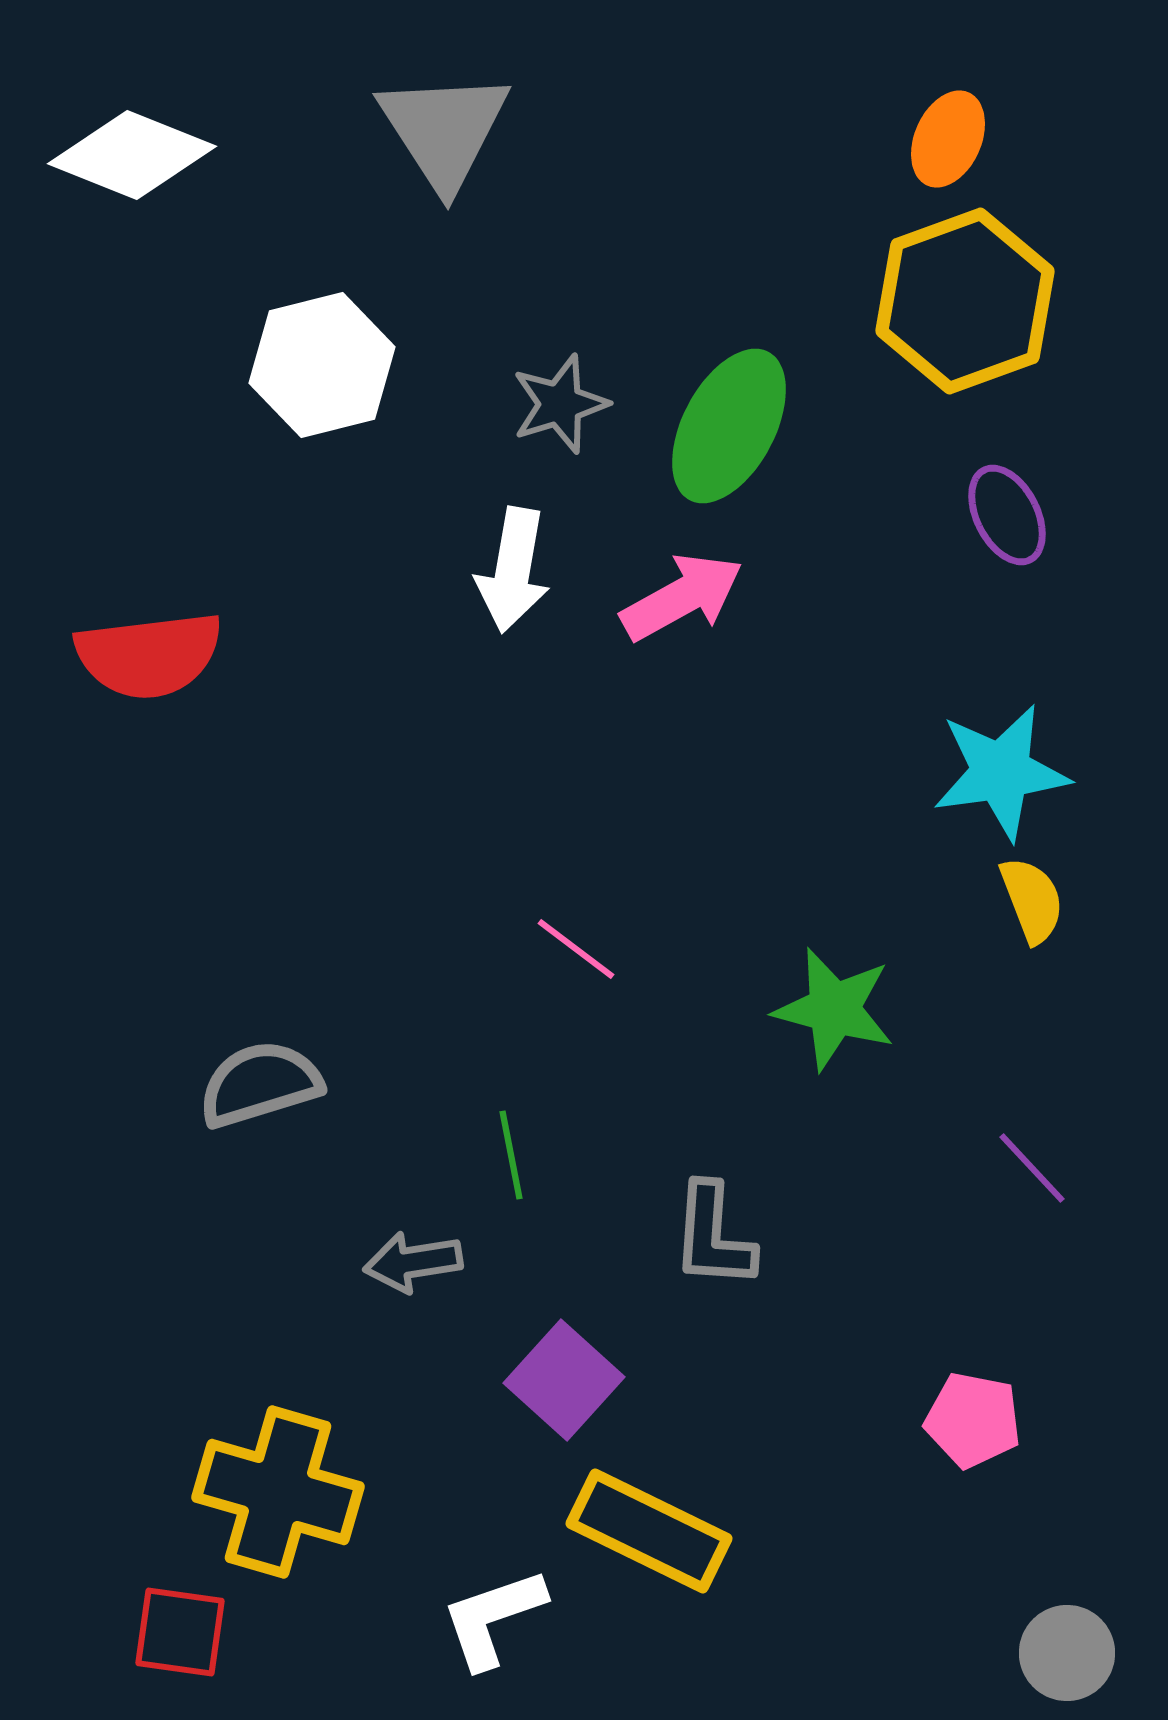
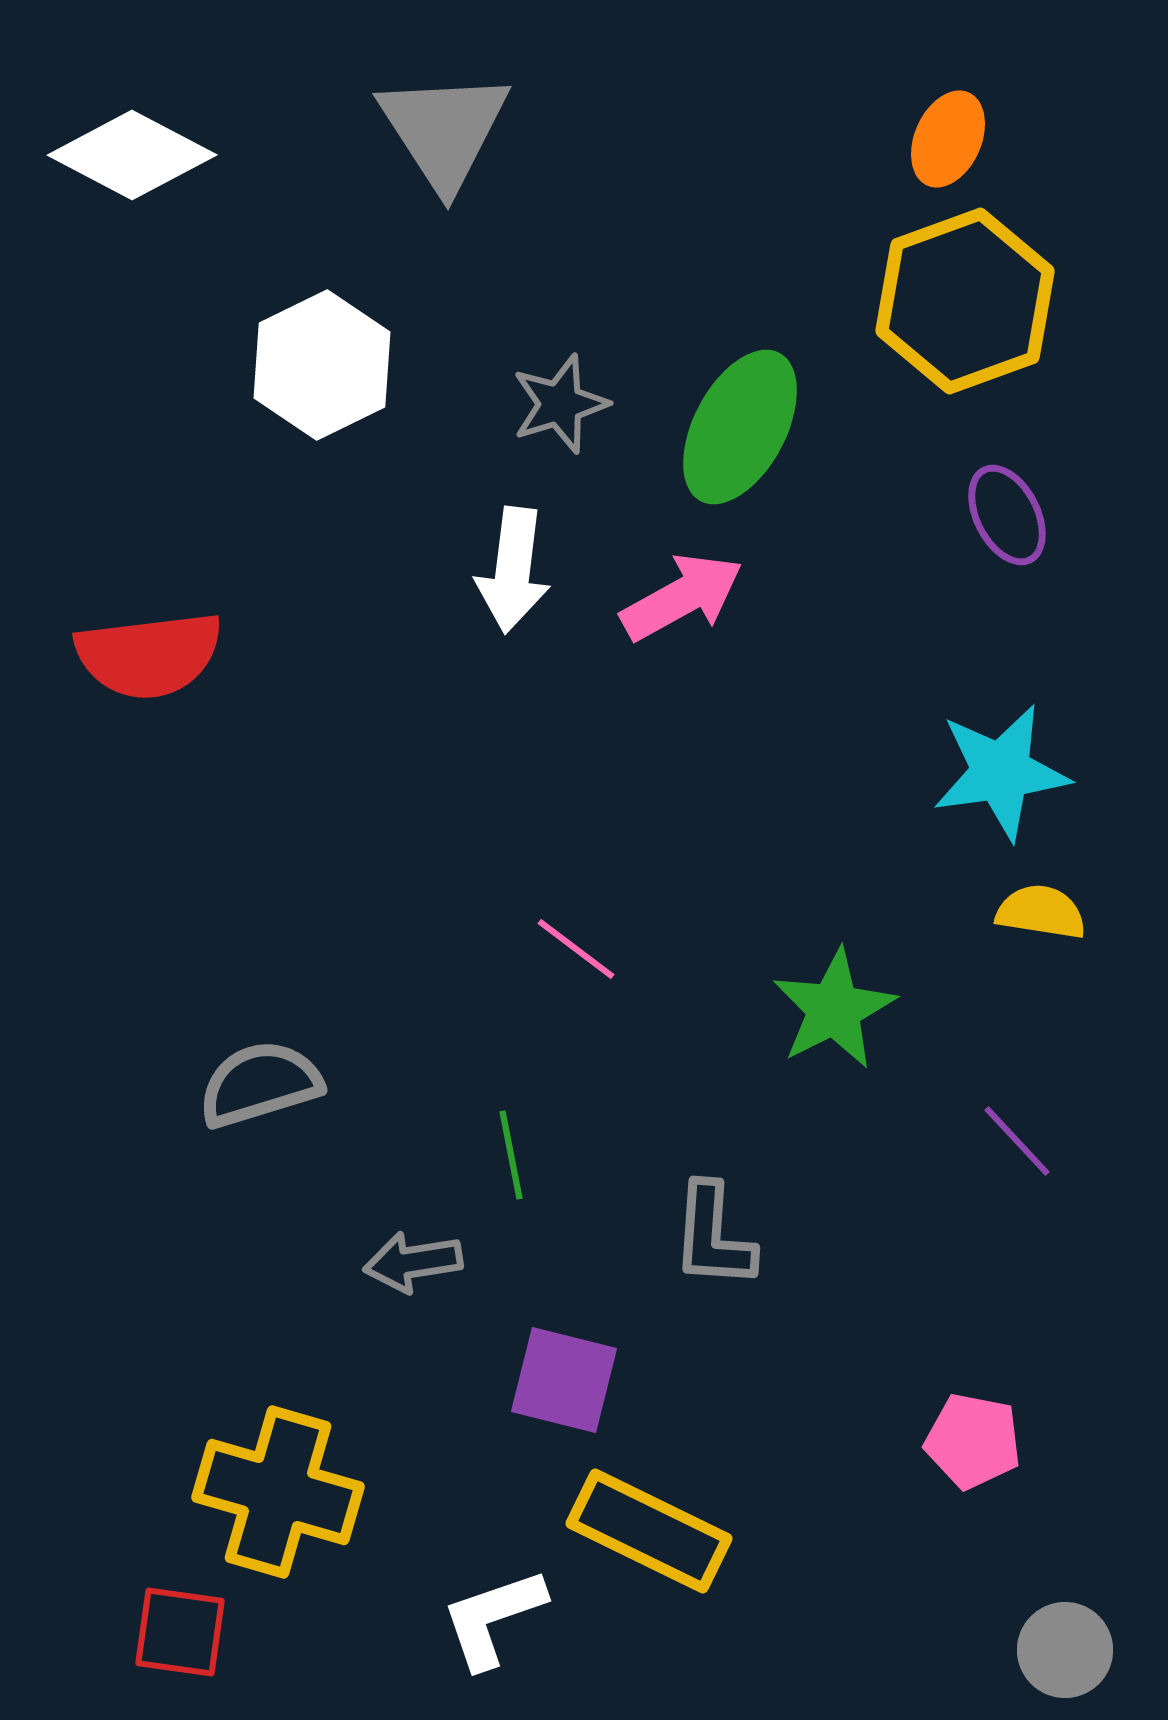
white diamond: rotated 6 degrees clockwise
white hexagon: rotated 12 degrees counterclockwise
green ellipse: moved 11 px right, 1 px down
white arrow: rotated 3 degrees counterclockwise
yellow semicircle: moved 9 px right, 12 px down; rotated 60 degrees counterclockwise
green star: rotated 30 degrees clockwise
purple line: moved 15 px left, 27 px up
purple square: rotated 28 degrees counterclockwise
pink pentagon: moved 21 px down
gray circle: moved 2 px left, 3 px up
